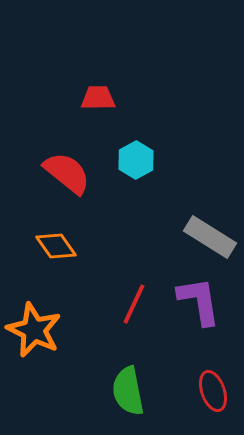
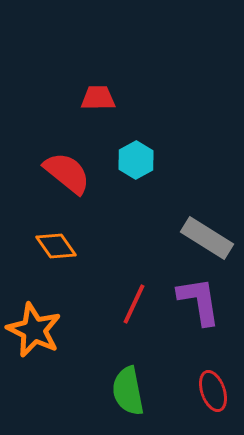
gray rectangle: moved 3 px left, 1 px down
